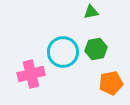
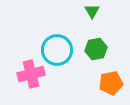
green triangle: moved 1 px right, 1 px up; rotated 49 degrees counterclockwise
cyan circle: moved 6 px left, 2 px up
